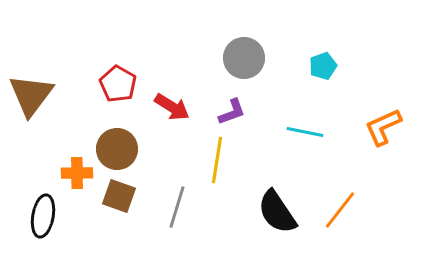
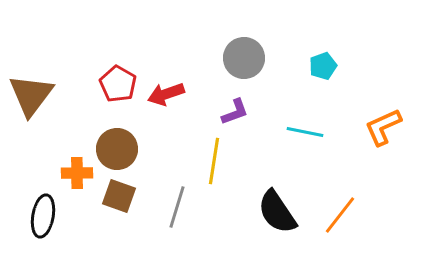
red arrow: moved 6 px left, 13 px up; rotated 129 degrees clockwise
purple L-shape: moved 3 px right
yellow line: moved 3 px left, 1 px down
orange line: moved 5 px down
